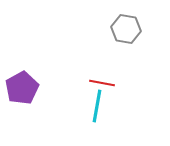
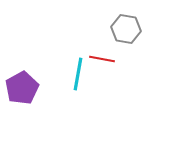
red line: moved 24 px up
cyan line: moved 19 px left, 32 px up
